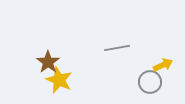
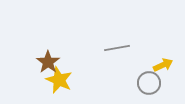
gray circle: moved 1 px left, 1 px down
